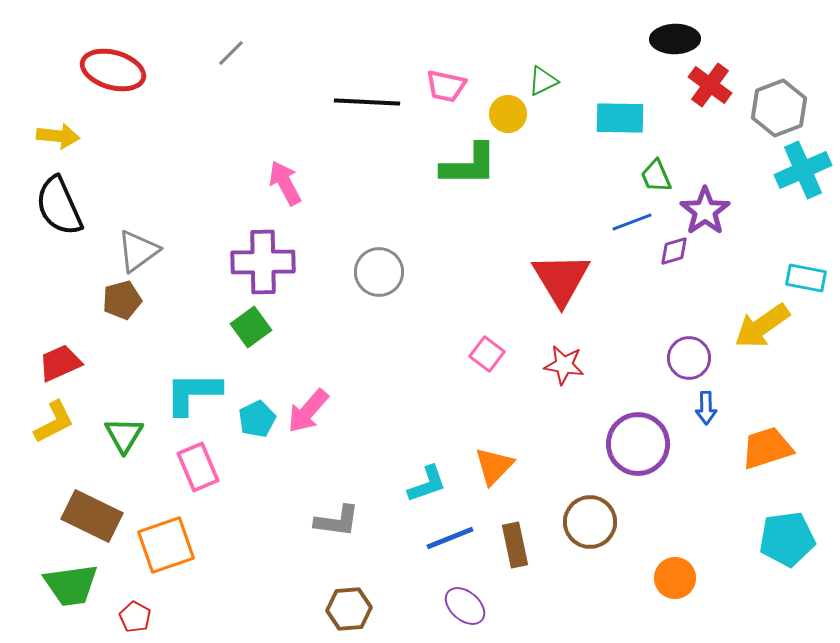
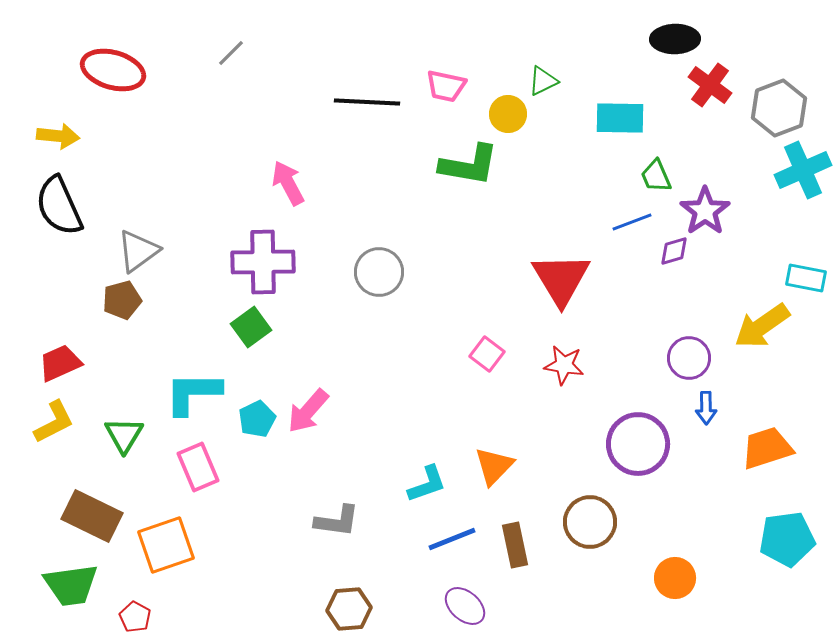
green L-shape at (469, 165): rotated 10 degrees clockwise
pink arrow at (285, 183): moved 3 px right
blue line at (450, 538): moved 2 px right, 1 px down
